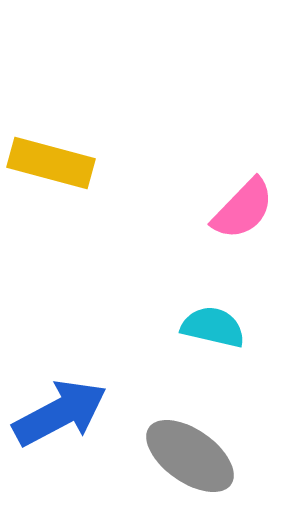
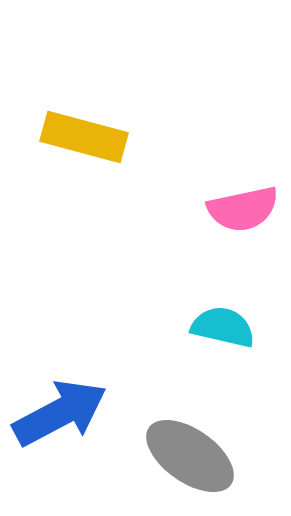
yellow rectangle: moved 33 px right, 26 px up
pink semicircle: rotated 34 degrees clockwise
cyan semicircle: moved 10 px right
